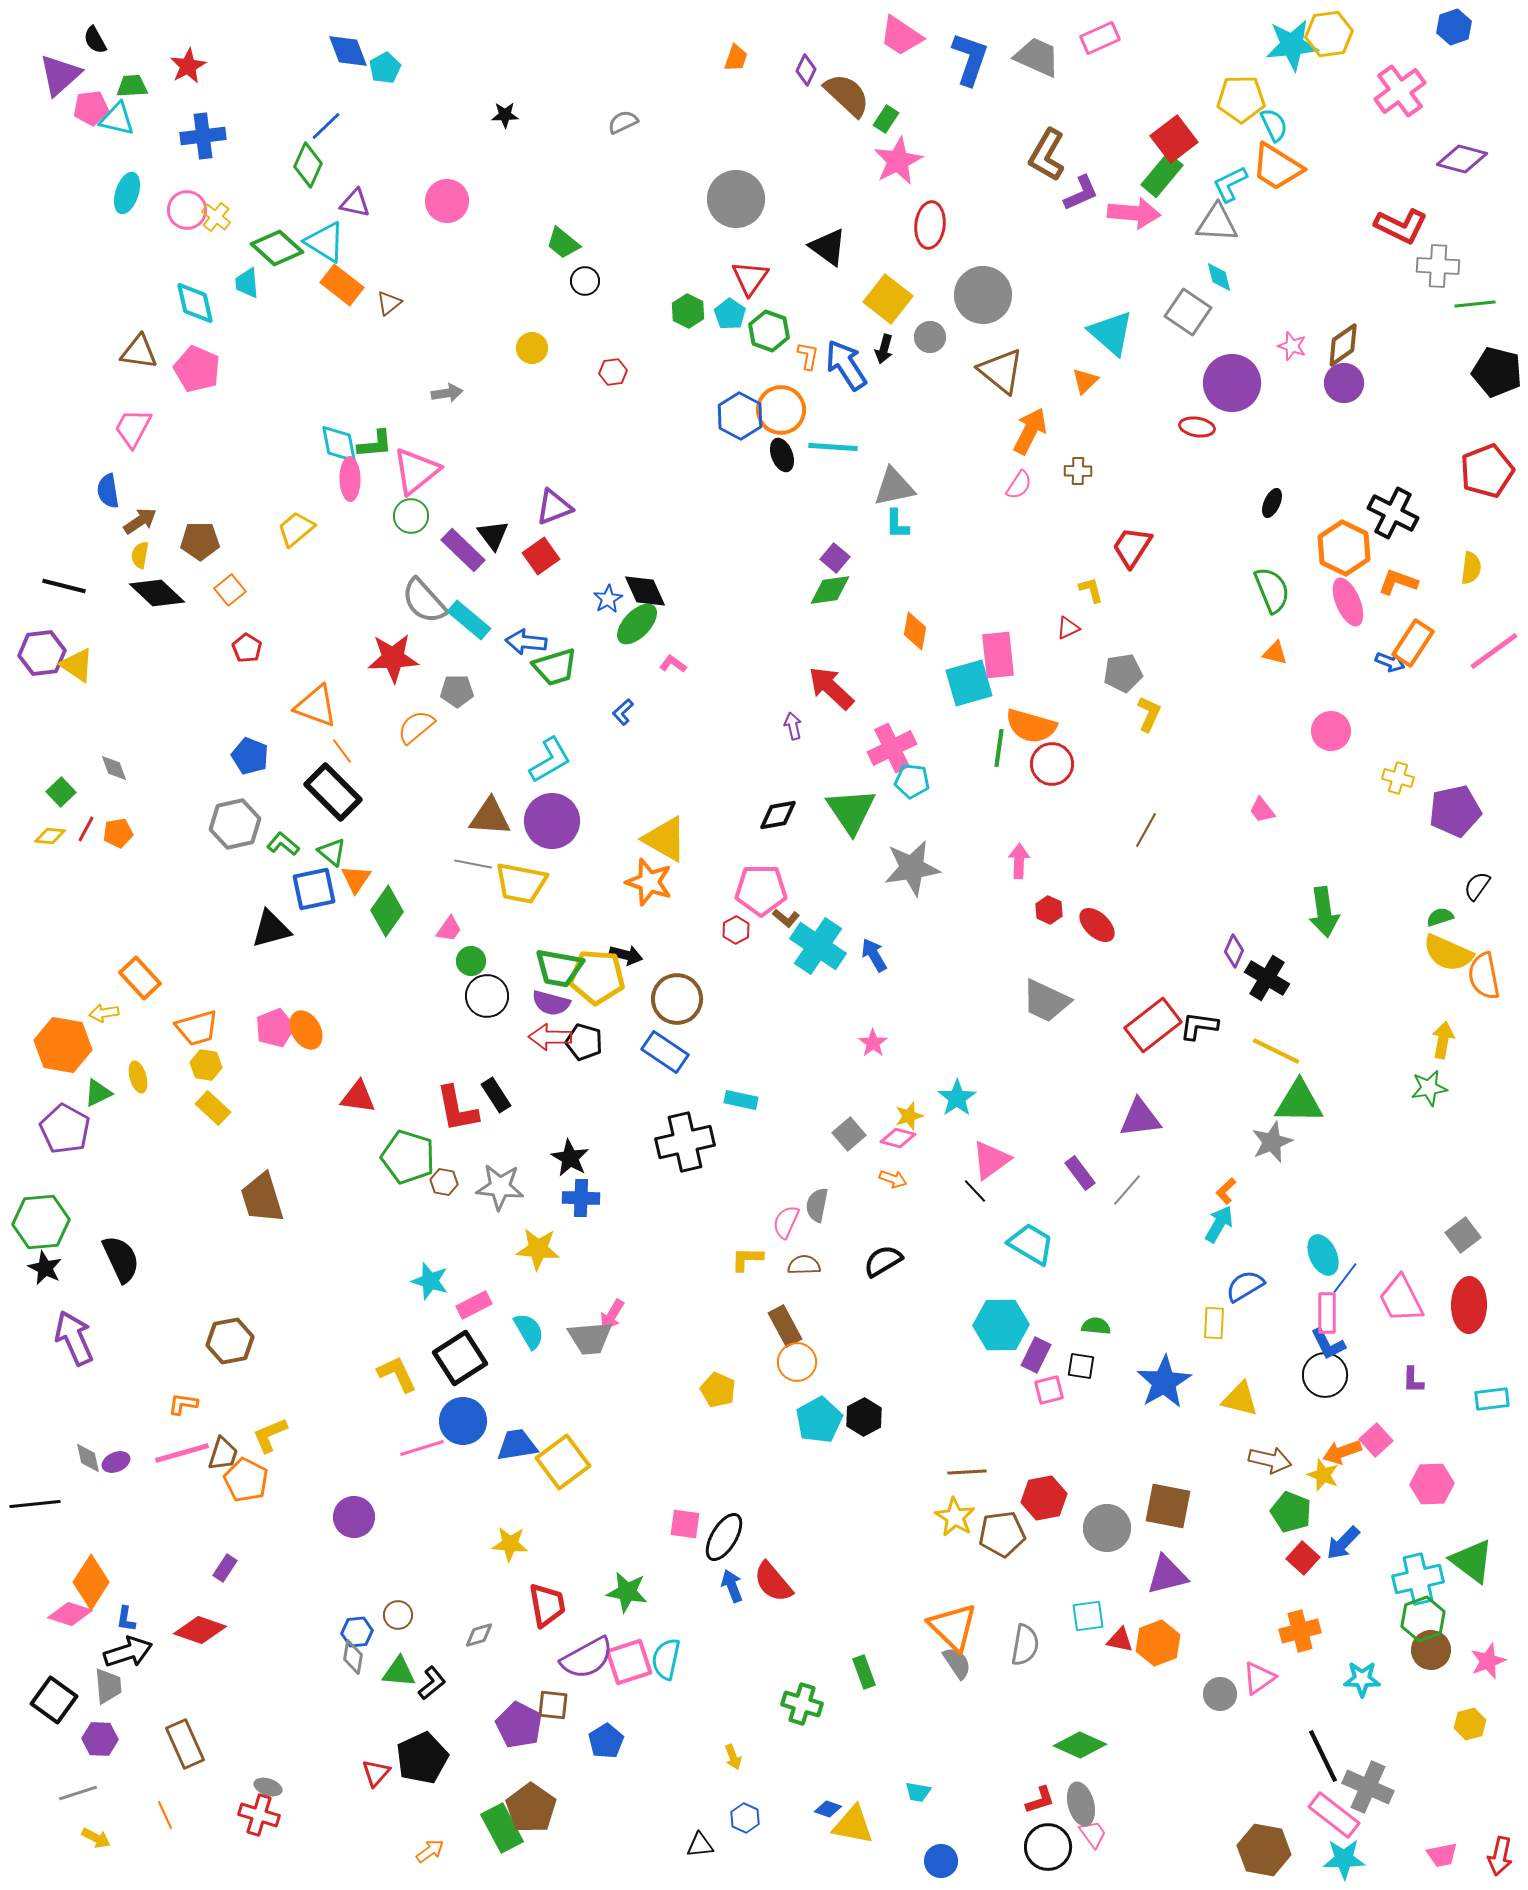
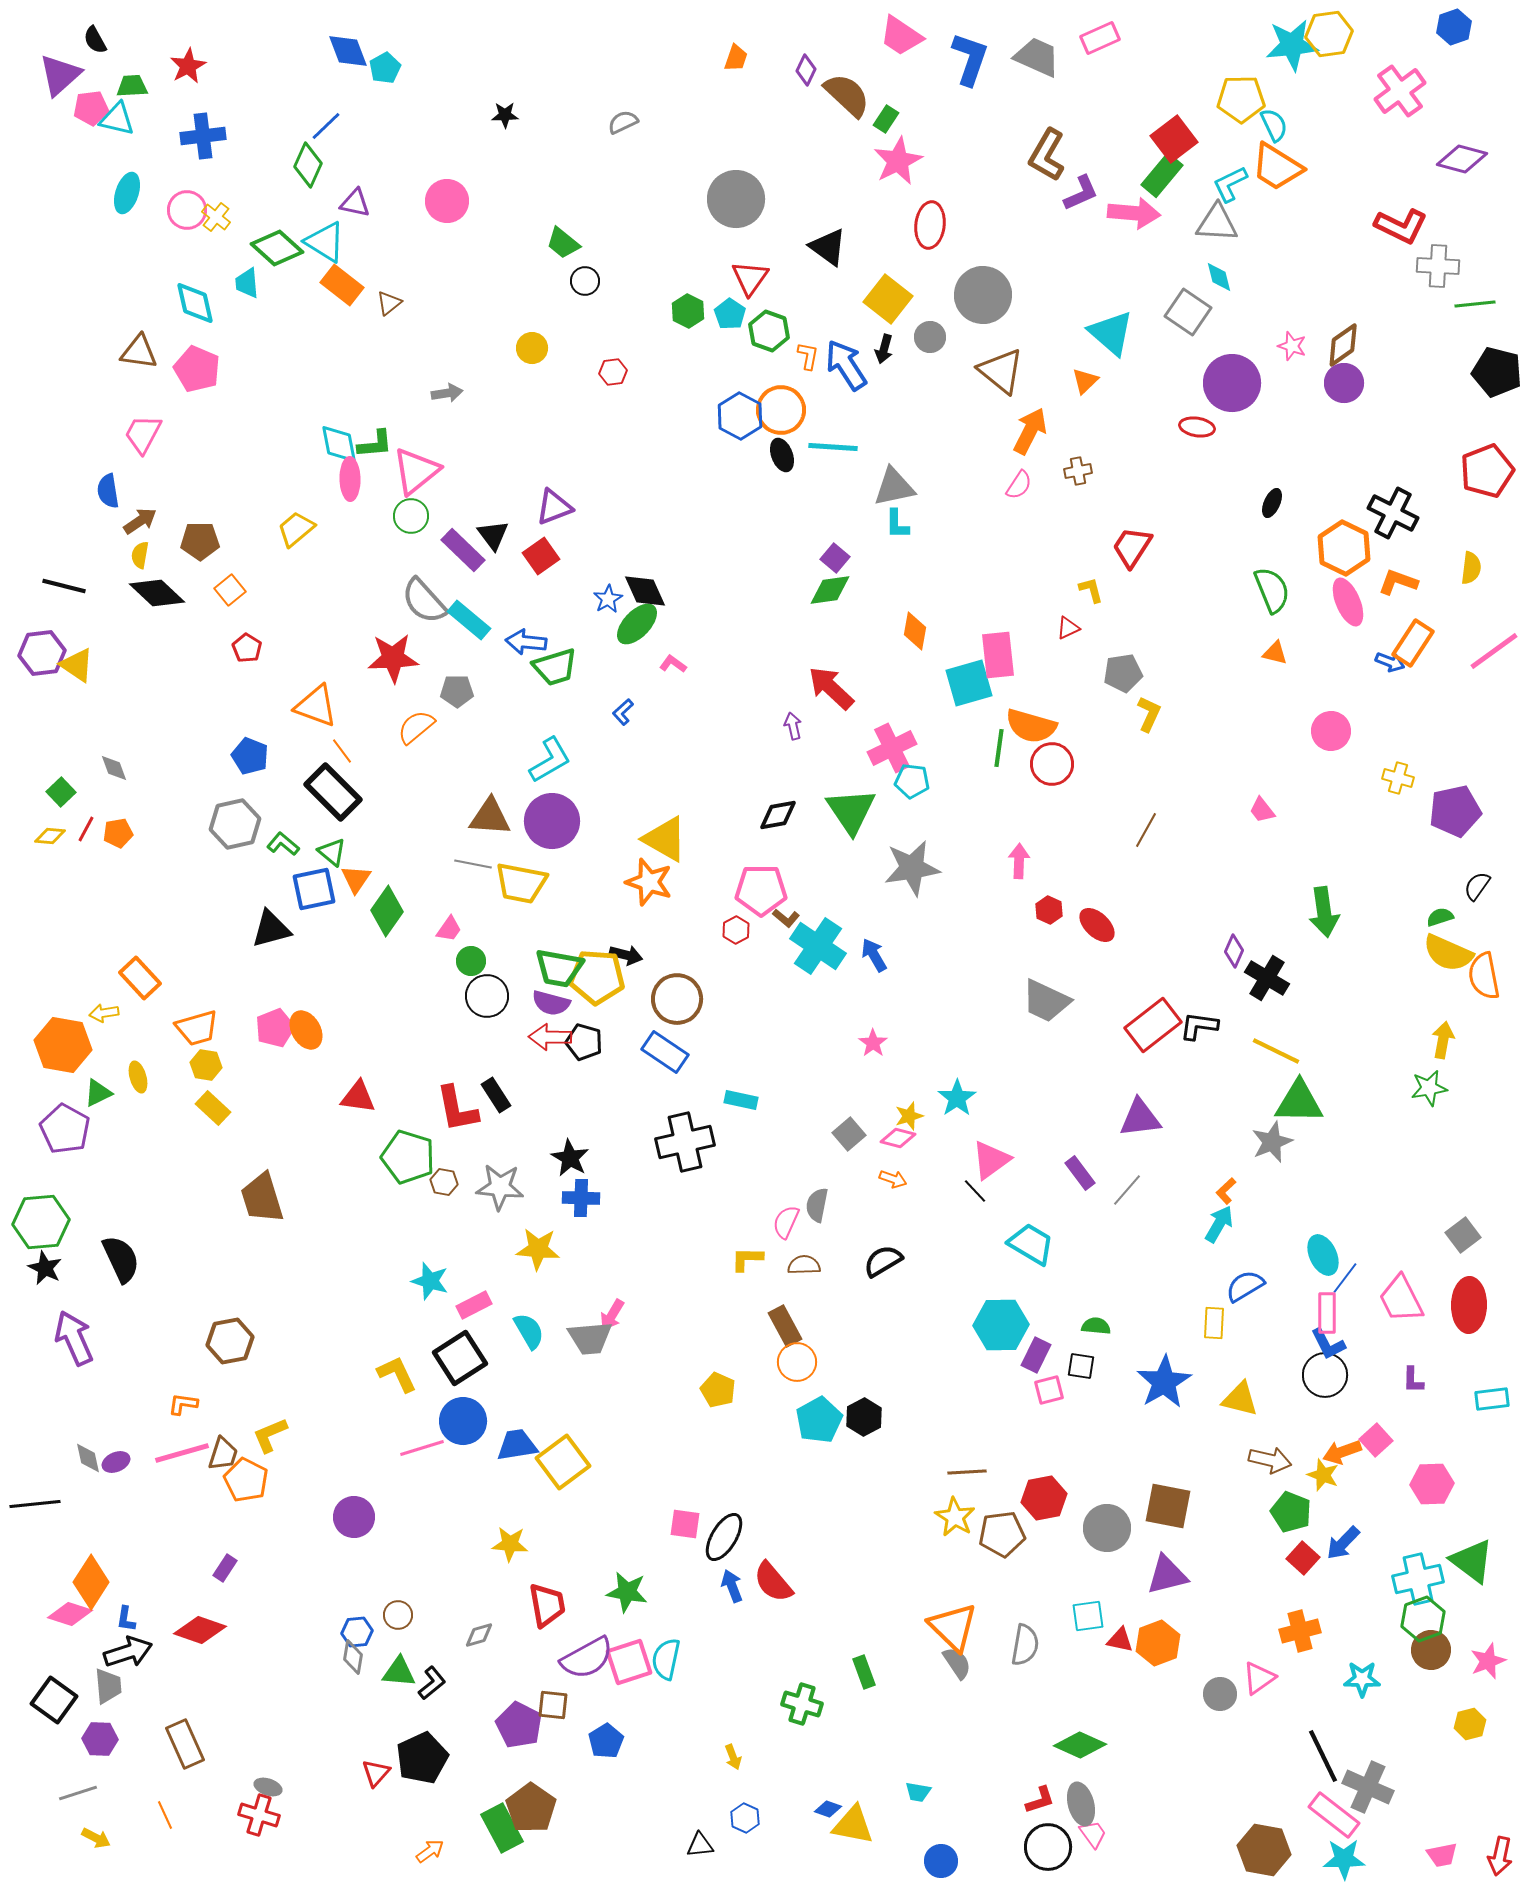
pink trapezoid at (133, 428): moved 10 px right, 6 px down
brown cross at (1078, 471): rotated 12 degrees counterclockwise
